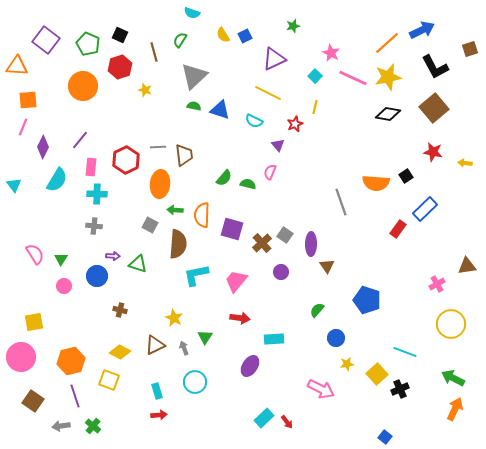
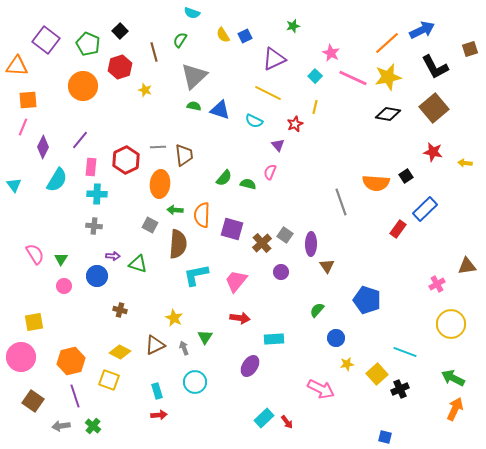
black square at (120, 35): moved 4 px up; rotated 21 degrees clockwise
blue square at (385, 437): rotated 24 degrees counterclockwise
